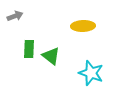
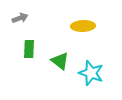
gray arrow: moved 5 px right, 2 px down
green triangle: moved 9 px right, 5 px down
